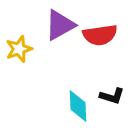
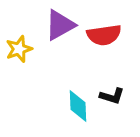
red semicircle: moved 4 px right
